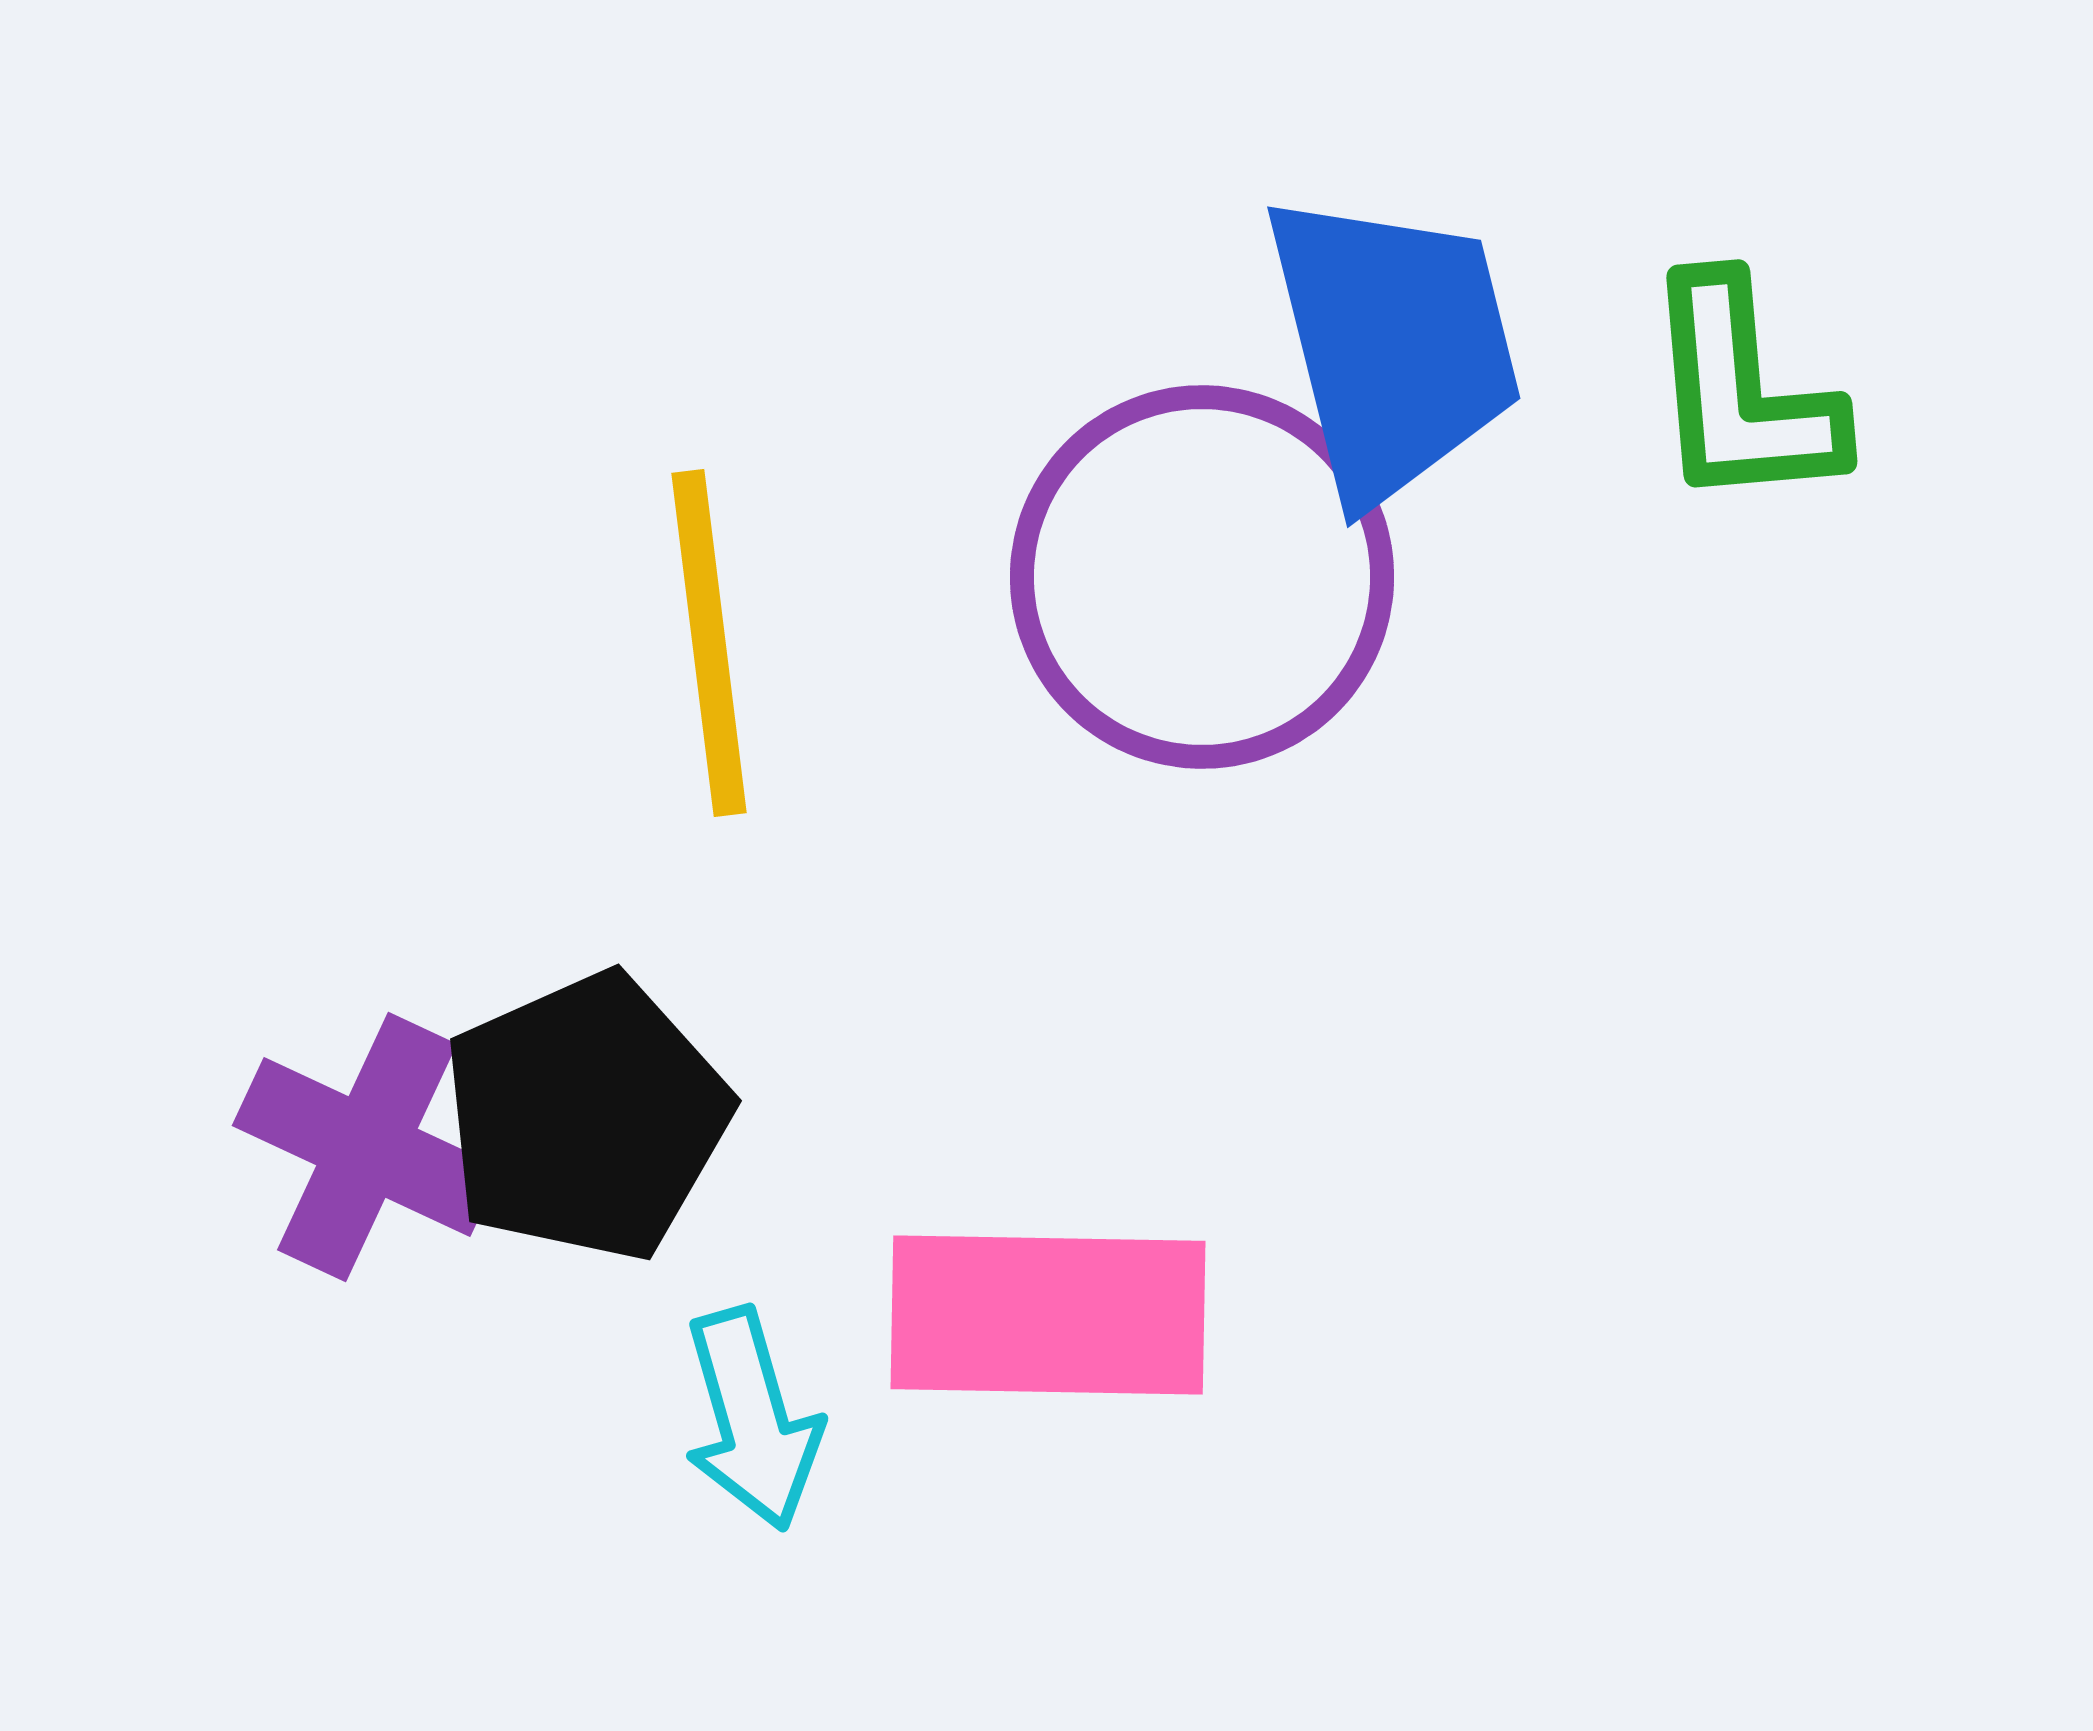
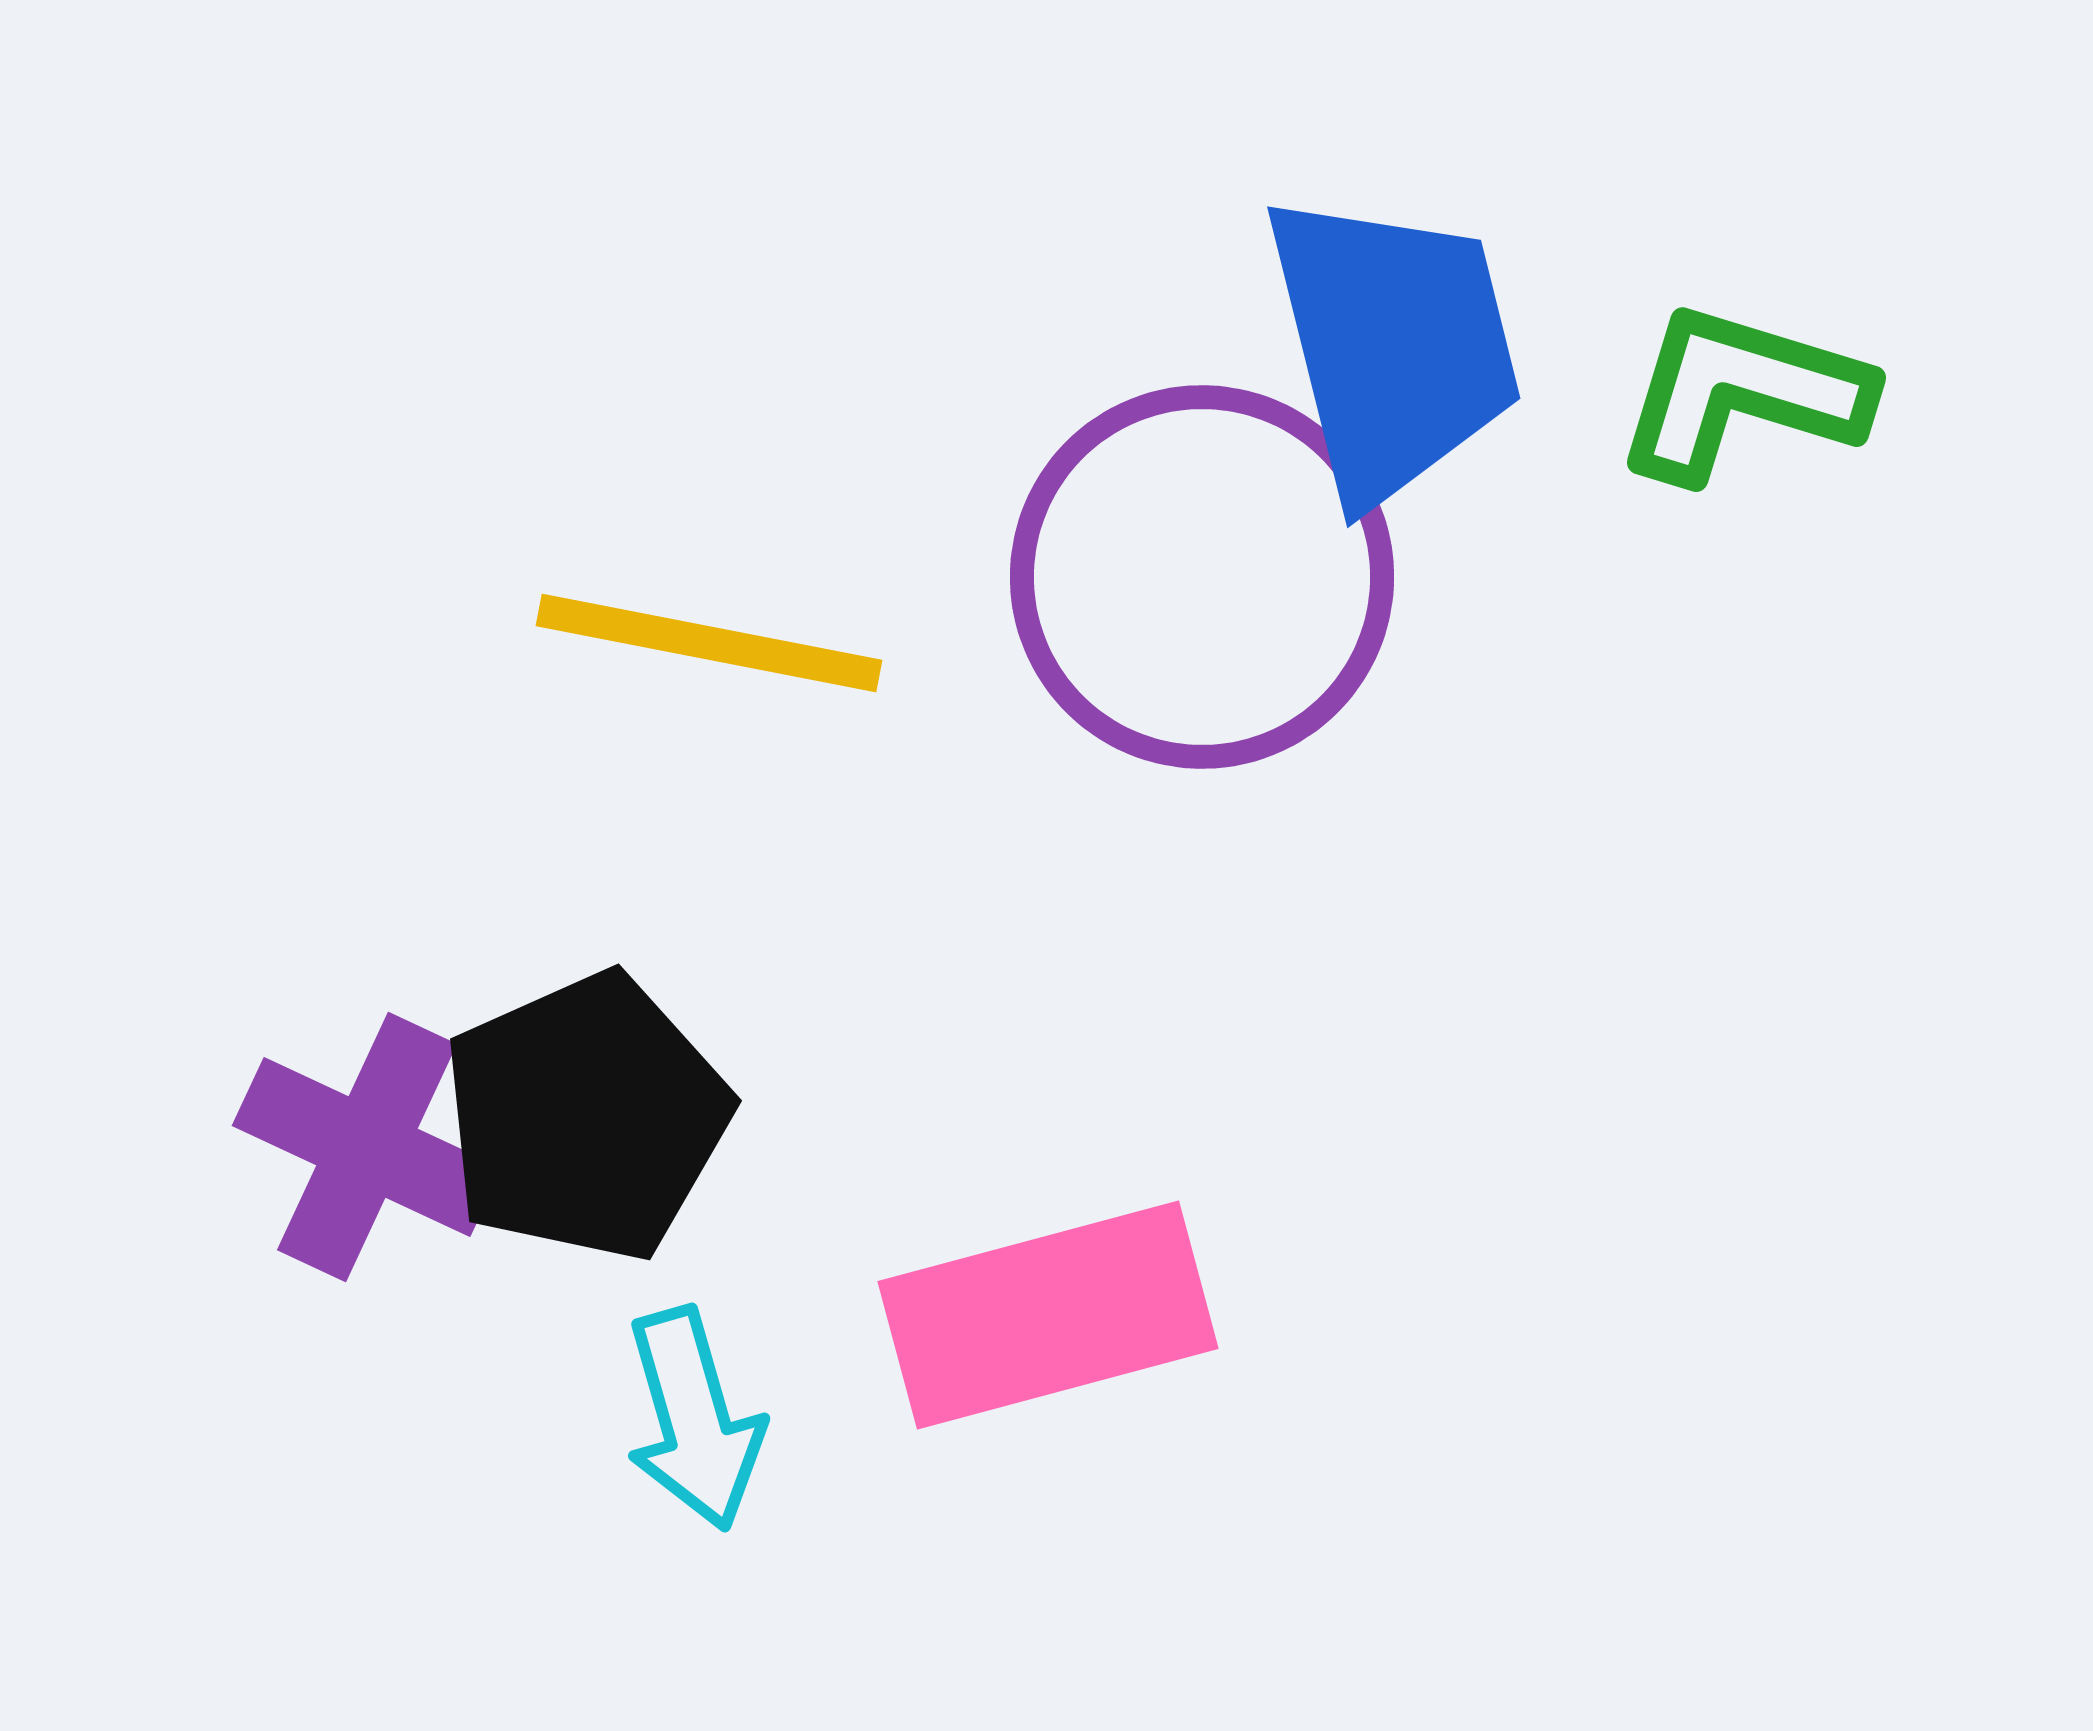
green L-shape: rotated 112 degrees clockwise
yellow line: rotated 72 degrees counterclockwise
pink rectangle: rotated 16 degrees counterclockwise
cyan arrow: moved 58 px left
